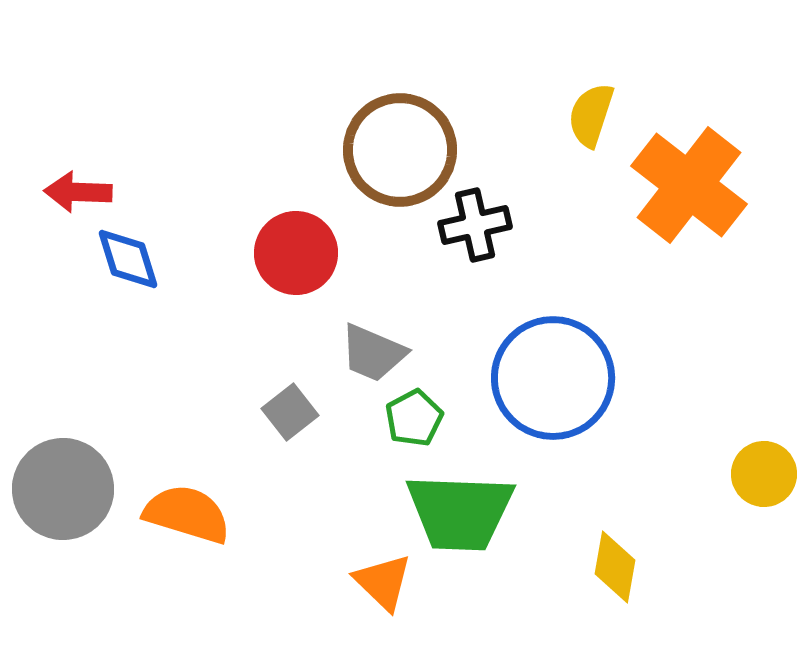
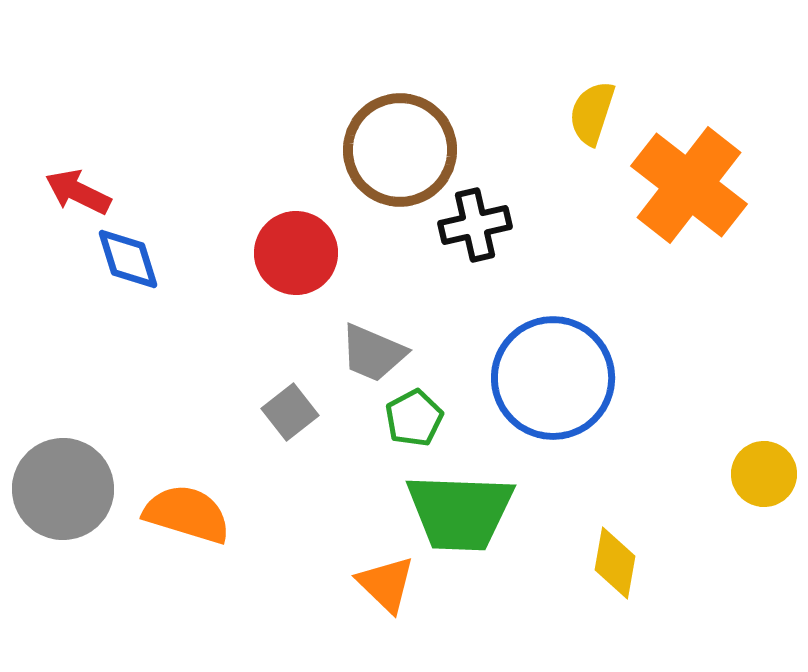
yellow semicircle: moved 1 px right, 2 px up
red arrow: rotated 24 degrees clockwise
yellow diamond: moved 4 px up
orange triangle: moved 3 px right, 2 px down
